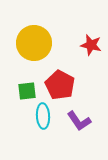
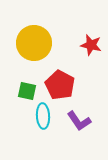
green square: rotated 18 degrees clockwise
